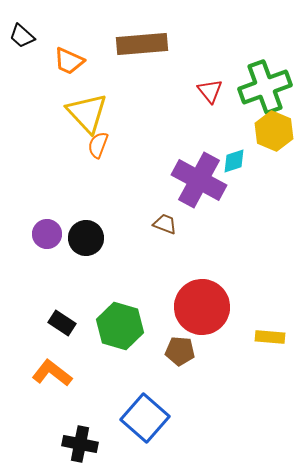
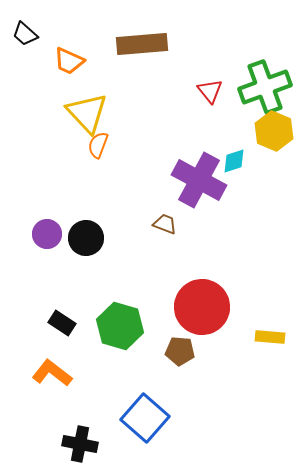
black trapezoid: moved 3 px right, 2 px up
